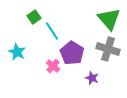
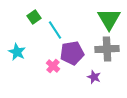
green triangle: rotated 10 degrees clockwise
cyan line: moved 3 px right, 1 px up
gray cross: moved 1 px left; rotated 20 degrees counterclockwise
purple pentagon: rotated 30 degrees clockwise
purple star: moved 2 px right, 1 px up
